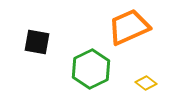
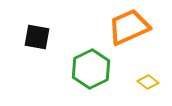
black square: moved 5 px up
yellow diamond: moved 2 px right, 1 px up
